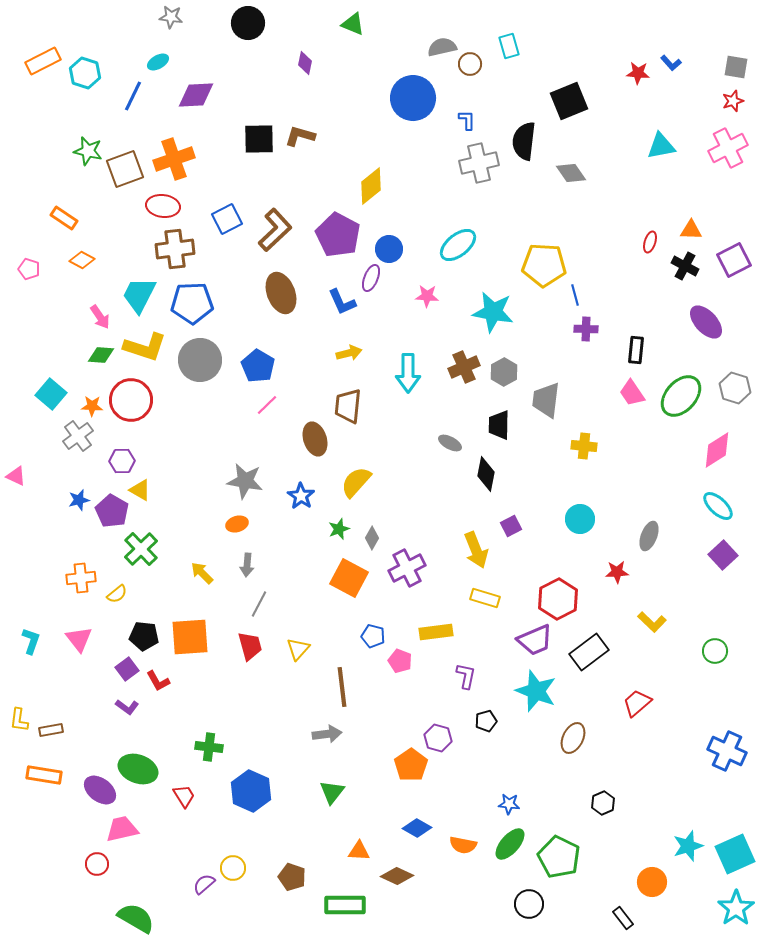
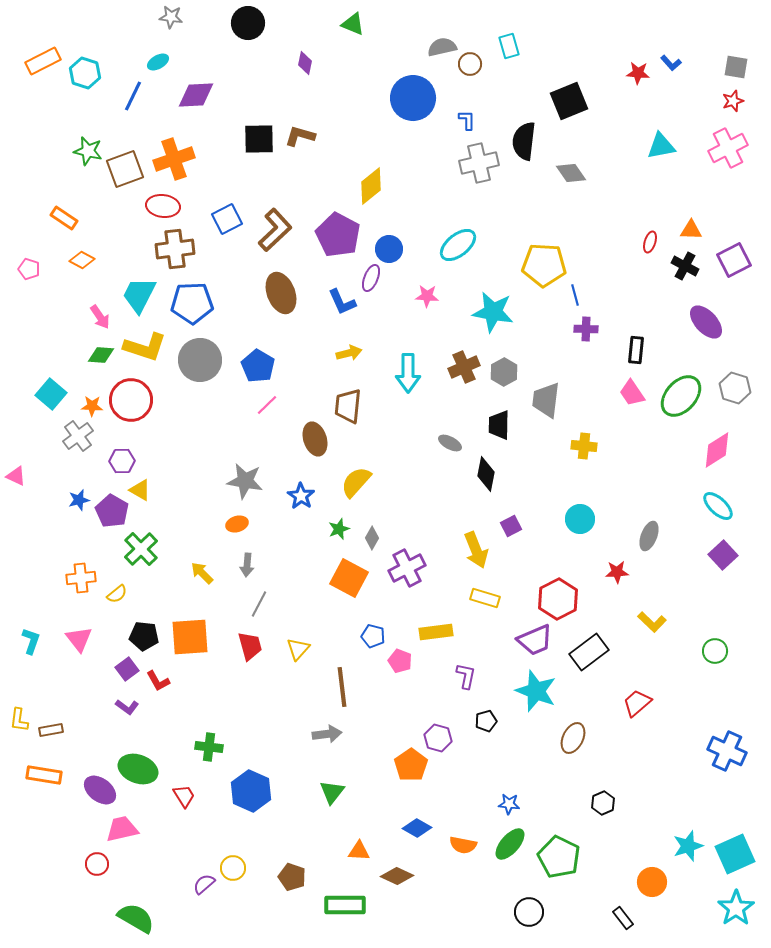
black circle at (529, 904): moved 8 px down
